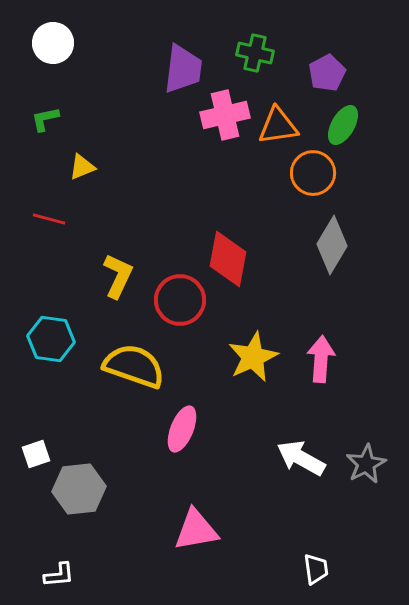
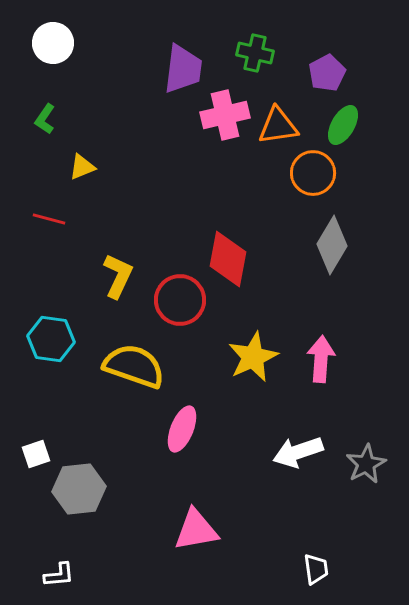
green L-shape: rotated 44 degrees counterclockwise
white arrow: moved 3 px left, 6 px up; rotated 48 degrees counterclockwise
